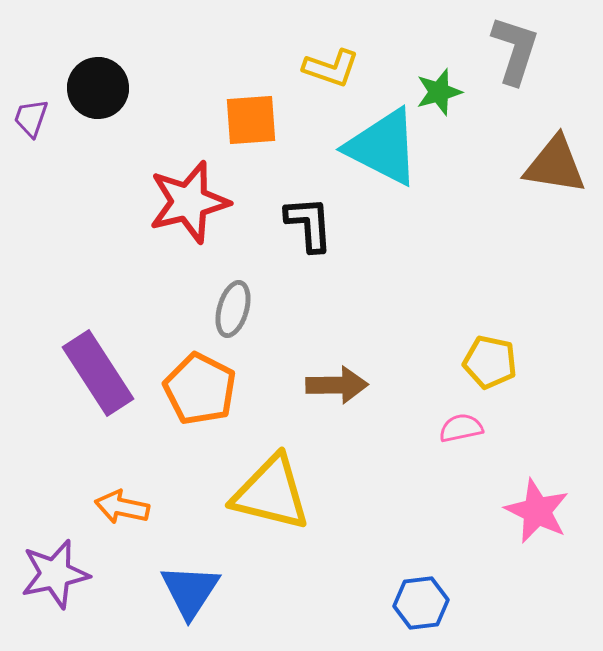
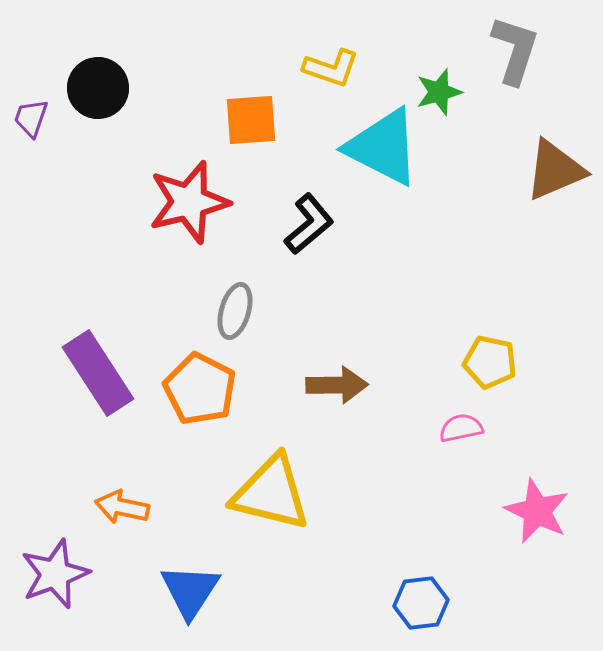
brown triangle: moved 5 px down; rotated 32 degrees counterclockwise
black L-shape: rotated 54 degrees clockwise
gray ellipse: moved 2 px right, 2 px down
purple star: rotated 8 degrees counterclockwise
